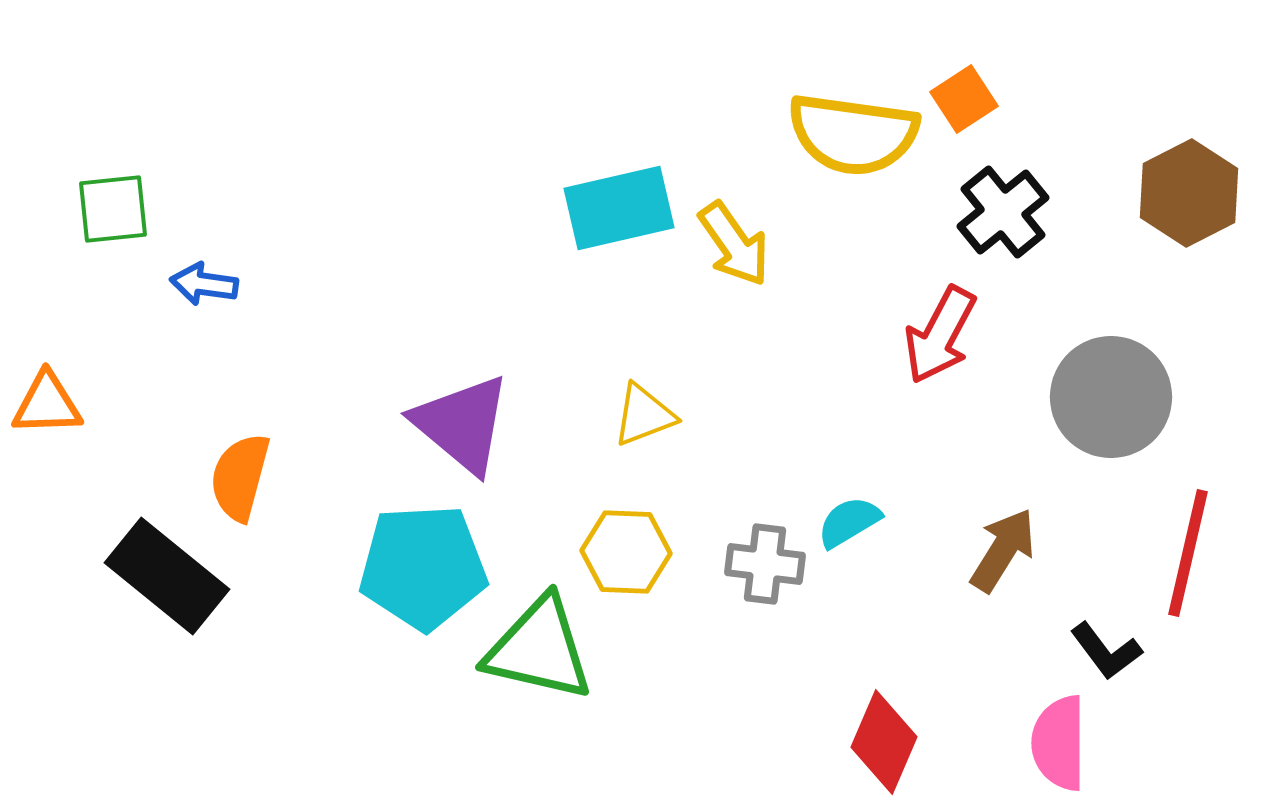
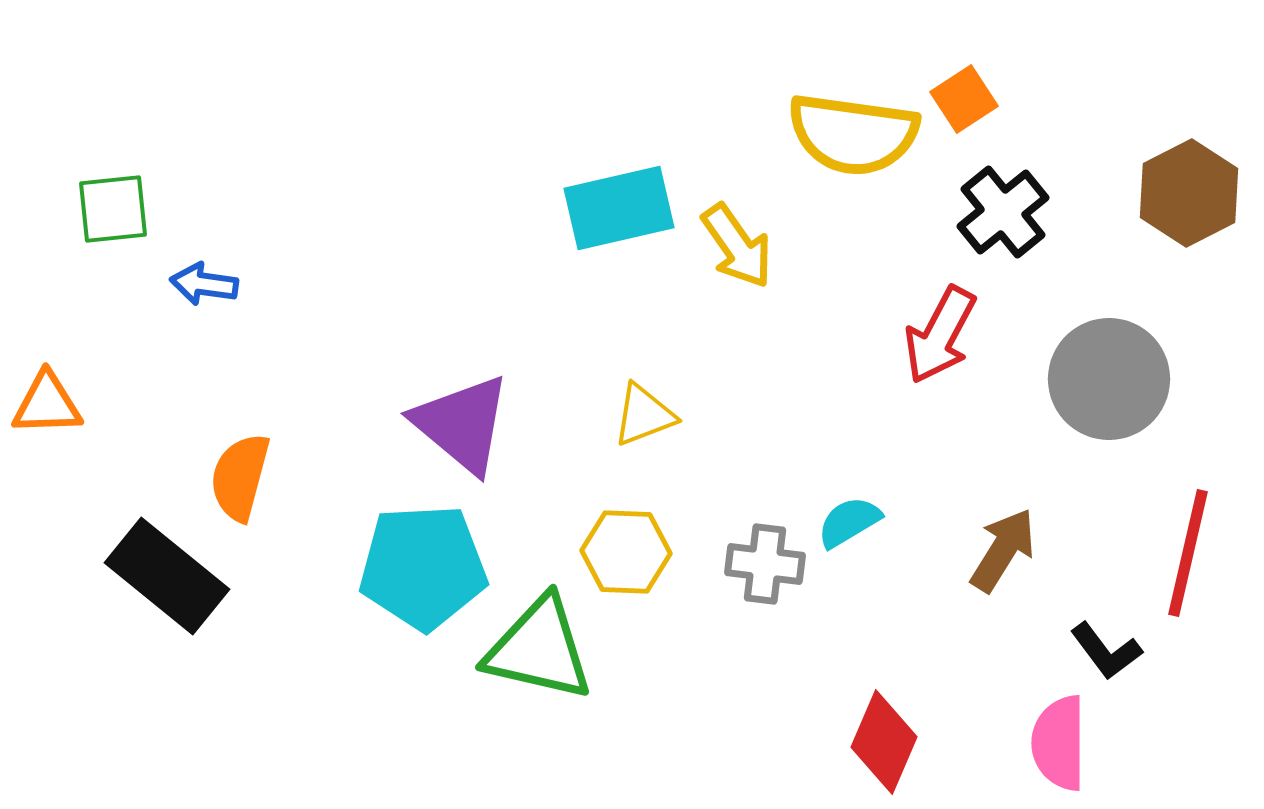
yellow arrow: moved 3 px right, 2 px down
gray circle: moved 2 px left, 18 px up
